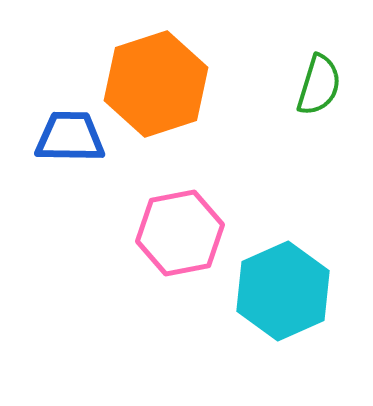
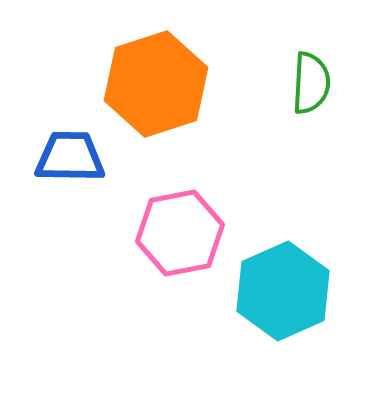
green semicircle: moved 8 px left, 2 px up; rotated 14 degrees counterclockwise
blue trapezoid: moved 20 px down
